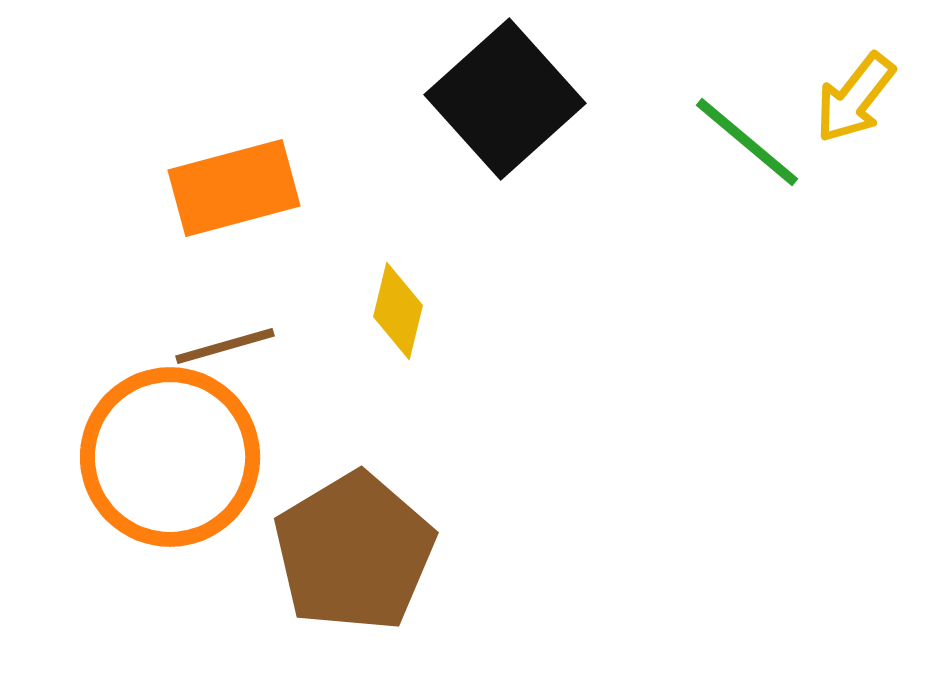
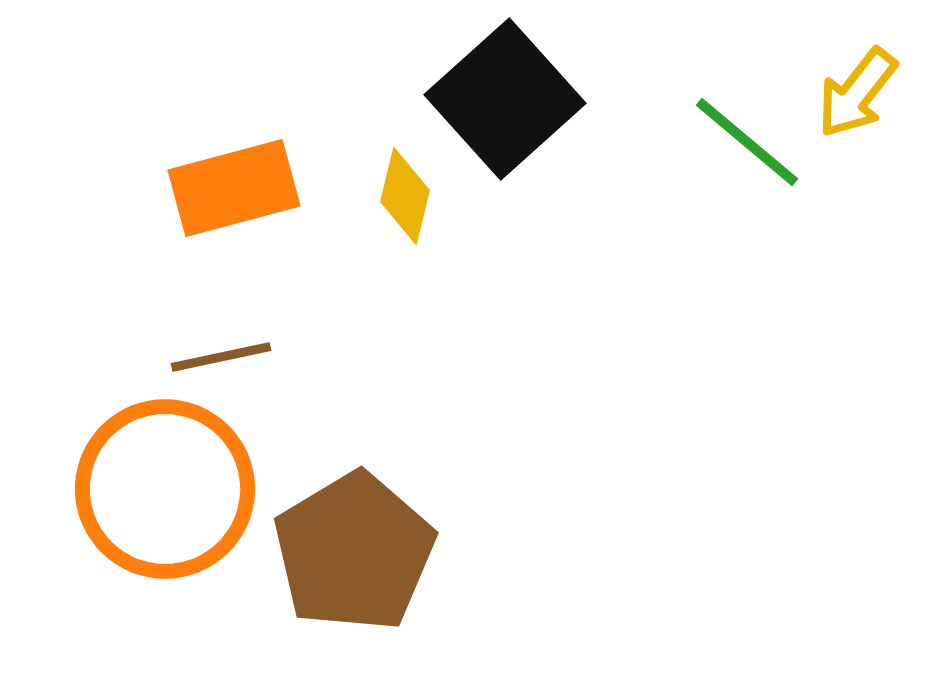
yellow arrow: moved 2 px right, 5 px up
yellow diamond: moved 7 px right, 115 px up
brown line: moved 4 px left, 11 px down; rotated 4 degrees clockwise
orange circle: moved 5 px left, 32 px down
